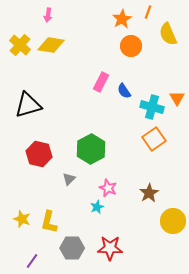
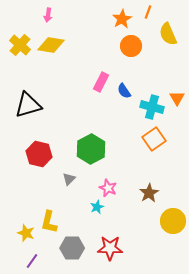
yellow star: moved 4 px right, 14 px down
